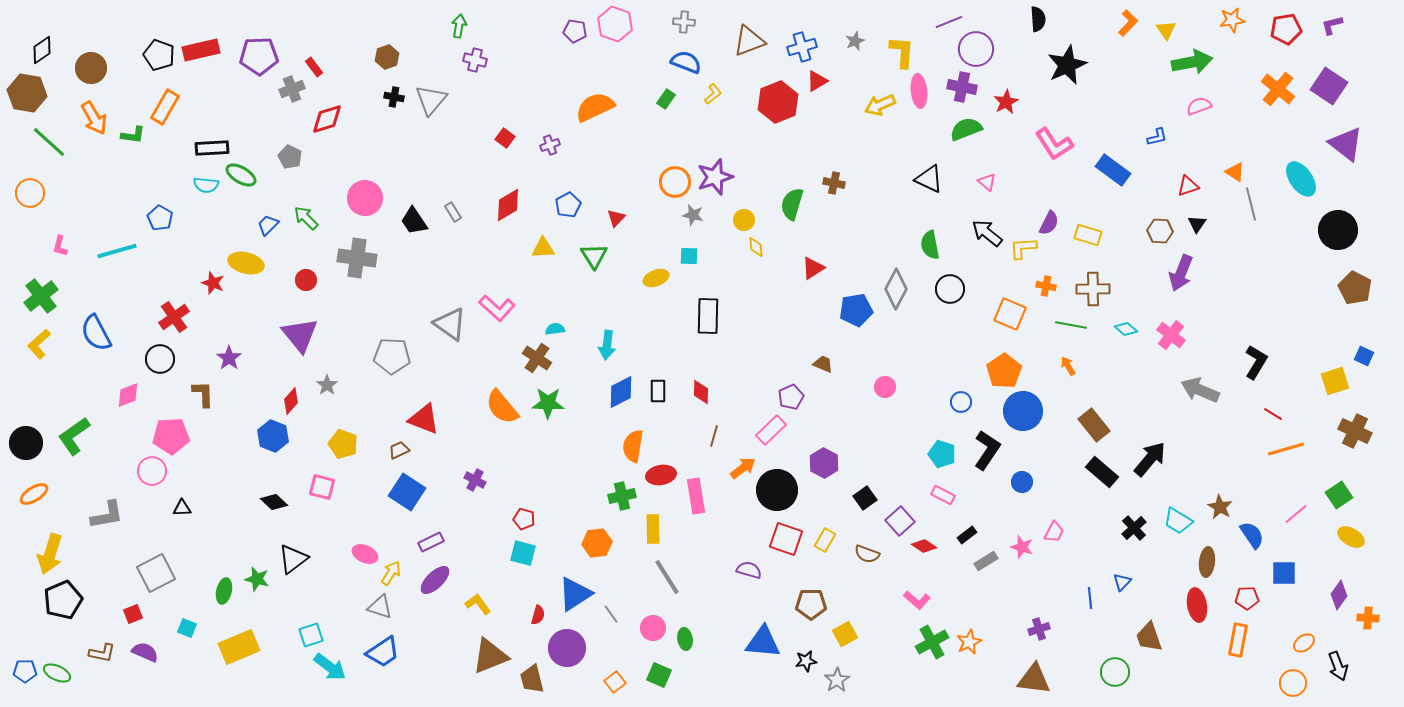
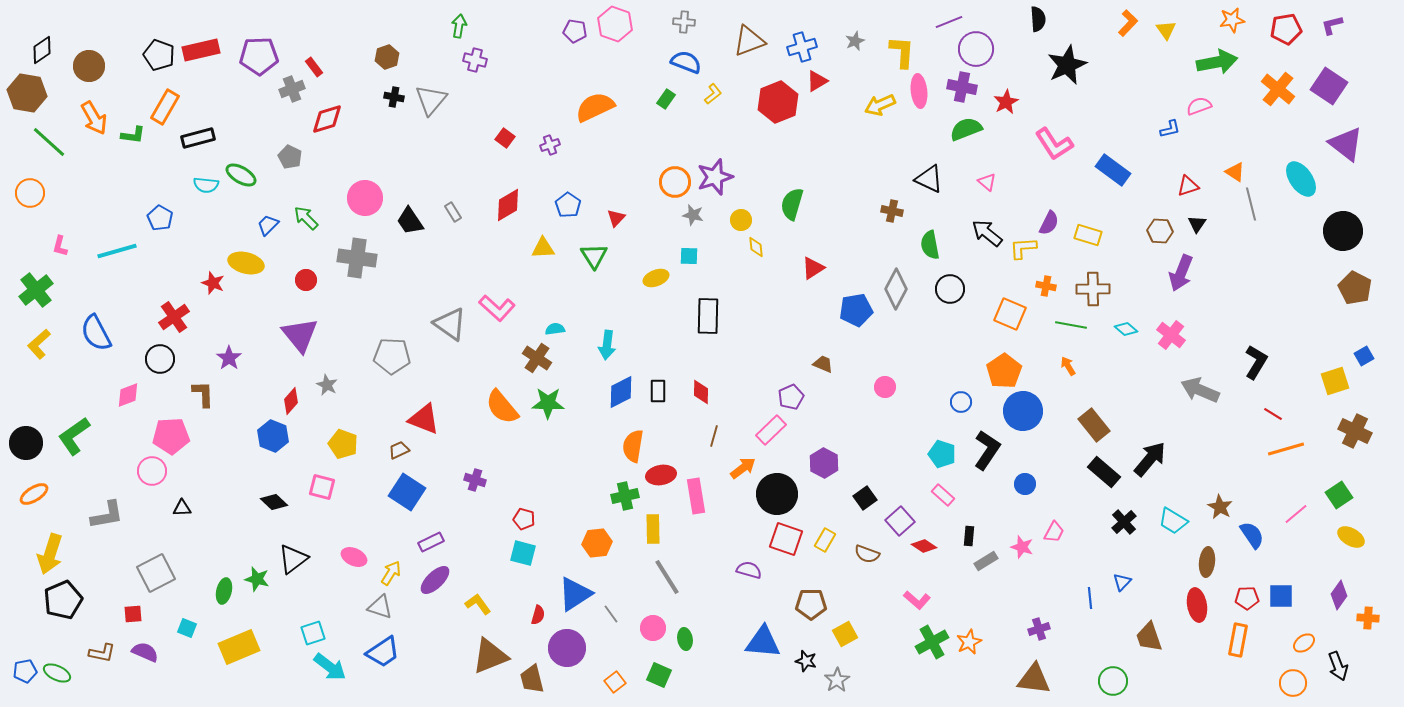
green arrow at (1192, 62): moved 25 px right
brown circle at (91, 68): moved 2 px left, 2 px up
blue L-shape at (1157, 137): moved 13 px right, 8 px up
black rectangle at (212, 148): moved 14 px left, 10 px up; rotated 12 degrees counterclockwise
brown cross at (834, 183): moved 58 px right, 28 px down
blue pentagon at (568, 205): rotated 10 degrees counterclockwise
yellow circle at (744, 220): moved 3 px left
black trapezoid at (414, 221): moved 4 px left
black circle at (1338, 230): moved 5 px right, 1 px down
green cross at (41, 296): moved 5 px left, 6 px up
blue square at (1364, 356): rotated 36 degrees clockwise
gray star at (327, 385): rotated 10 degrees counterclockwise
black rectangle at (1102, 472): moved 2 px right
purple cross at (475, 480): rotated 10 degrees counterclockwise
blue circle at (1022, 482): moved 3 px right, 2 px down
black circle at (777, 490): moved 4 px down
pink rectangle at (943, 495): rotated 15 degrees clockwise
green cross at (622, 496): moved 3 px right
cyan trapezoid at (1178, 521): moved 5 px left
black cross at (1134, 528): moved 10 px left, 6 px up
black rectangle at (967, 535): moved 2 px right, 1 px down; rotated 48 degrees counterclockwise
pink ellipse at (365, 554): moved 11 px left, 3 px down
blue square at (1284, 573): moved 3 px left, 23 px down
red square at (133, 614): rotated 18 degrees clockwise
cyan square at (311, 635): moved 2 px right, 2 px up
black star at (806, 661): rotated 25 degrees clockwise
blue pentagon at (25, 671): rotated 10 degrees counterclockwise
green circle at (1115, 672): moved 2 px left, 9 px down
